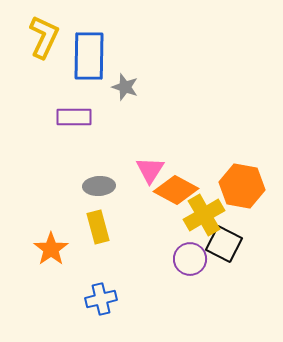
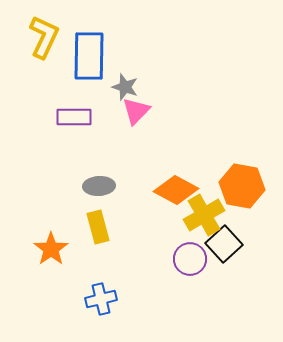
pink triangle: moved 14 px left, 59 px up; rotated 12 degrees clockwise
black square: rotated 21 degrees clockwise
